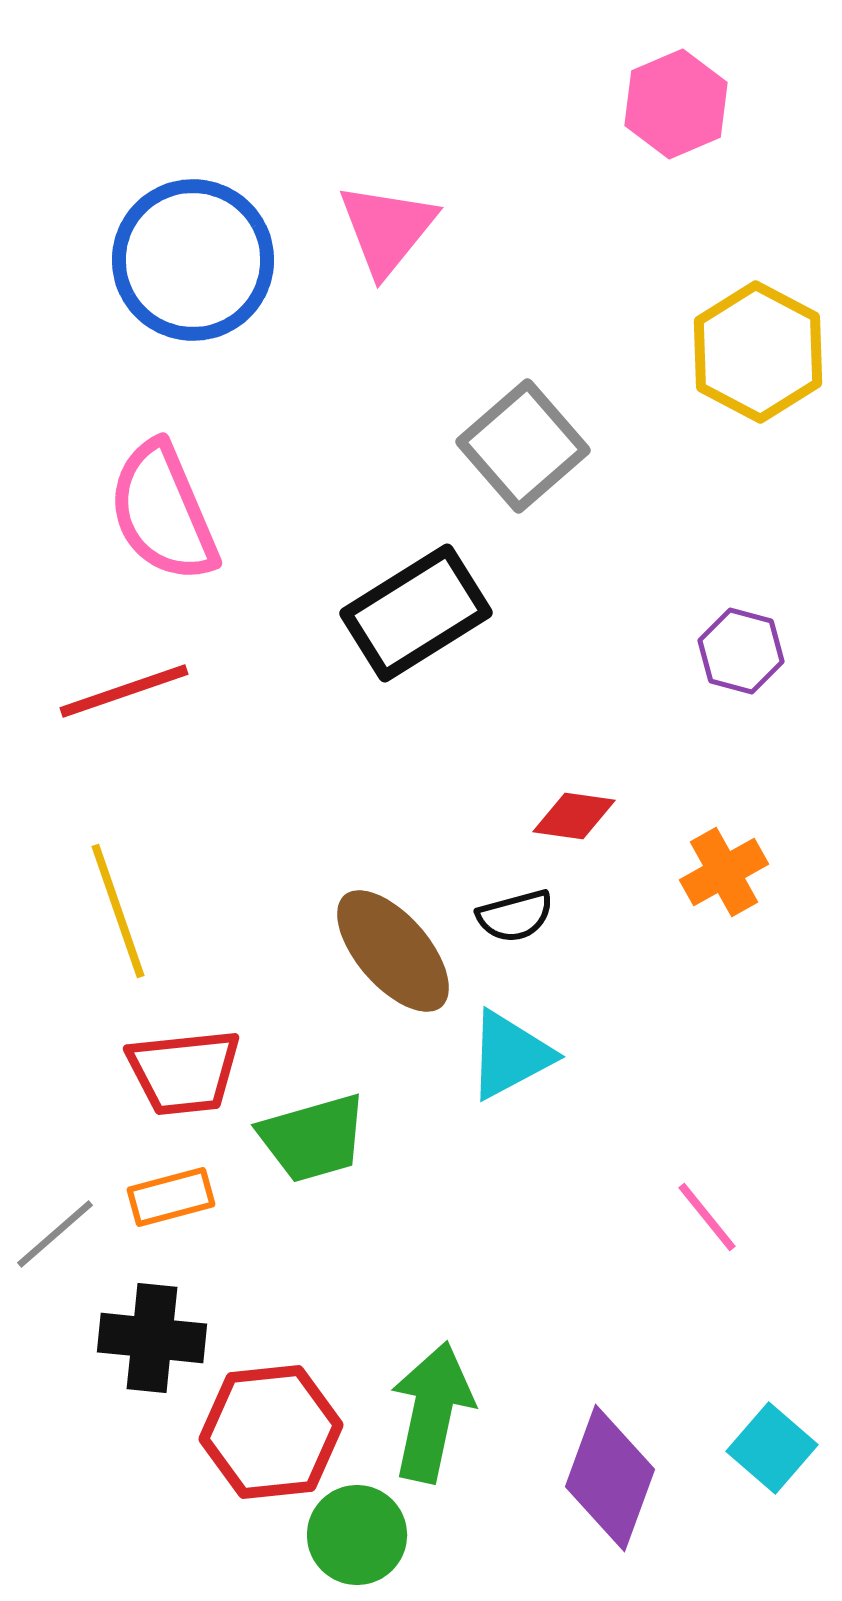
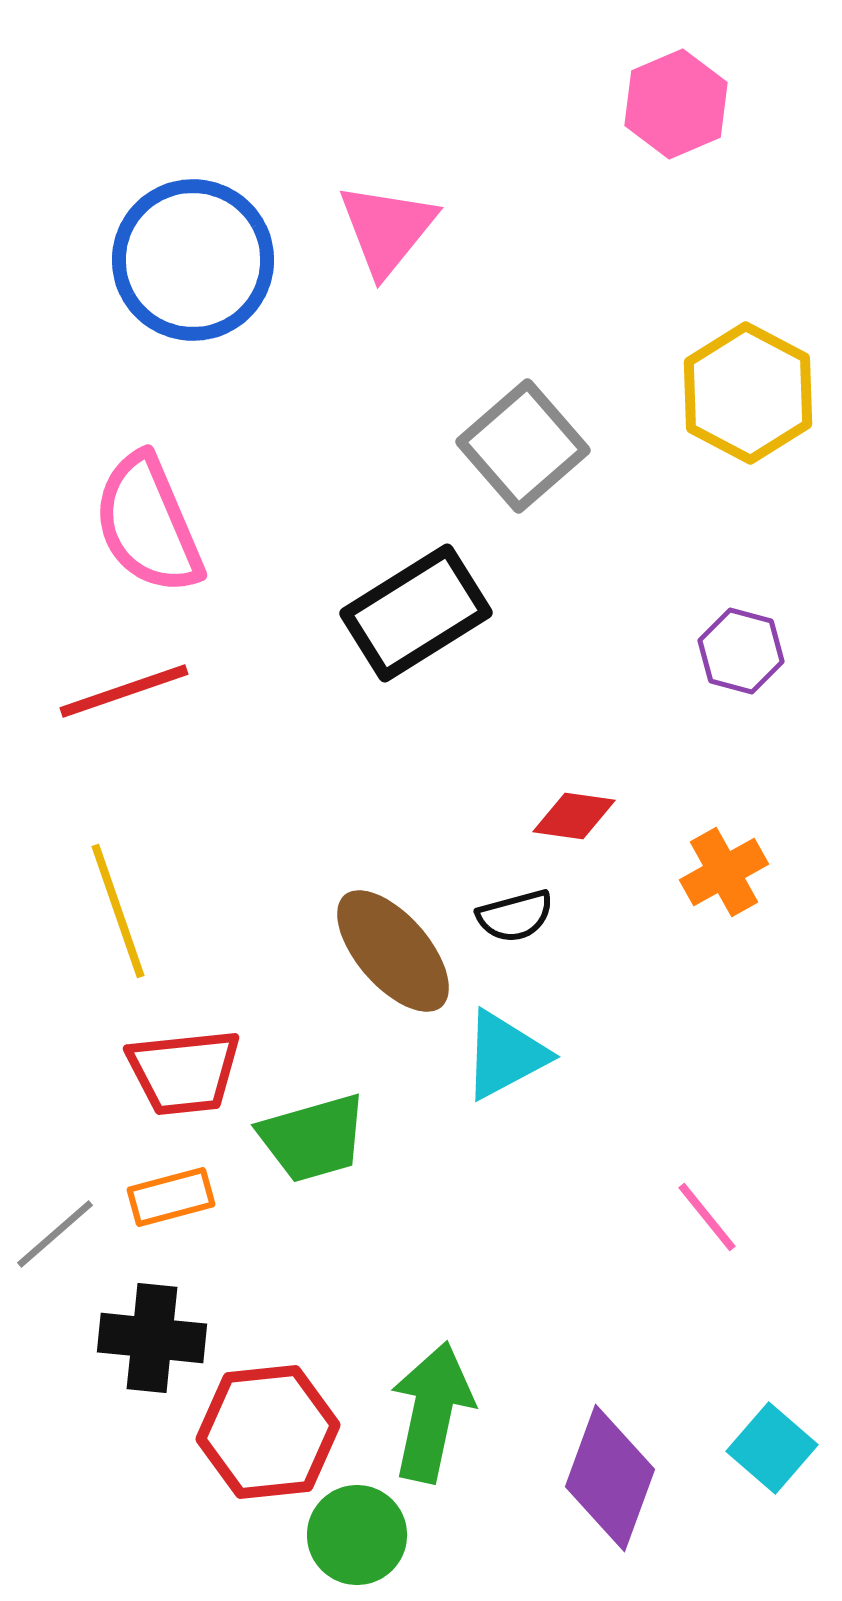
yellow hexagon: moved 10 px left, 41 px down
pink semicircle: moved 15 px left, 12 px down
cyan triangle: moved 5 px left
red hexagon: moved 3 px left
